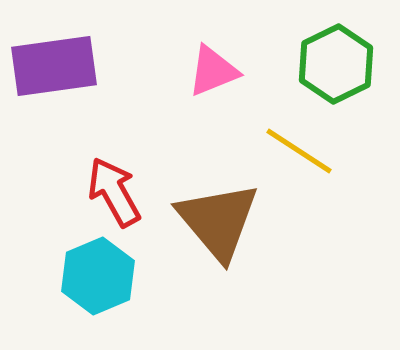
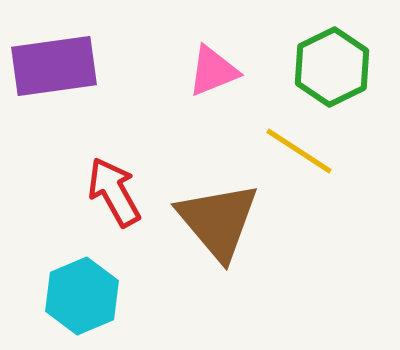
green hexagon: moved 4 px left, 3 px down
cyan hexagon: moved 16 px left, 20 px down
